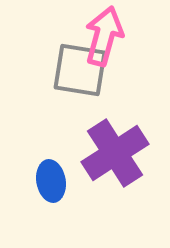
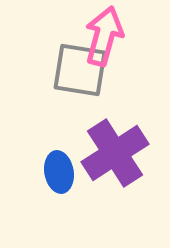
blue ellipse: moved 8 px right, 9 px up
